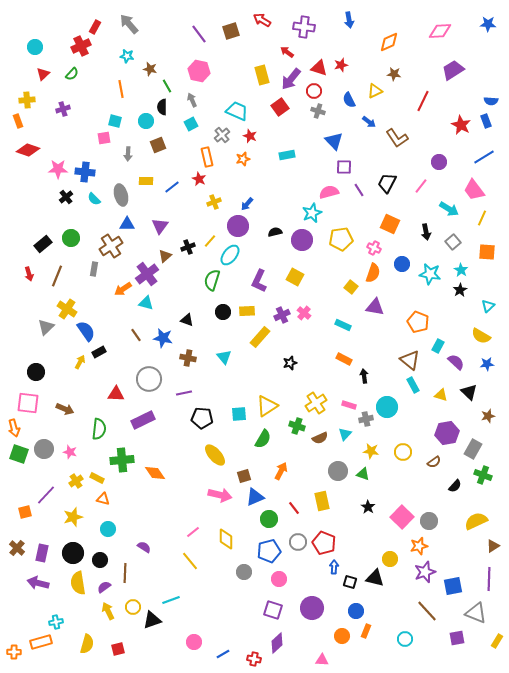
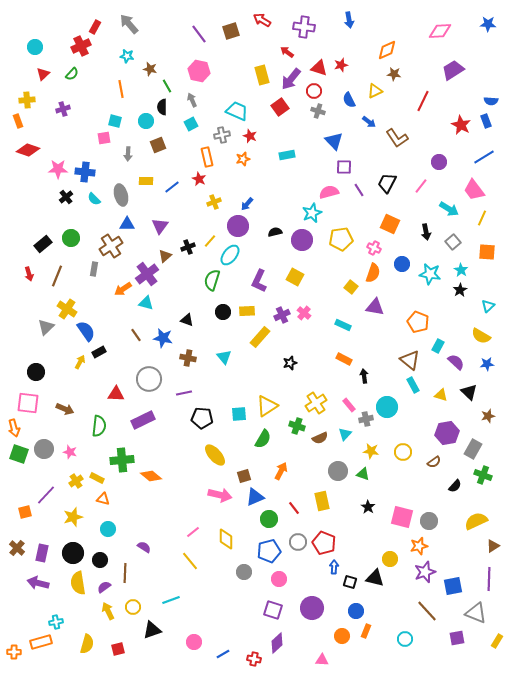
orange diamond at (389, 42): moved 2 px left, 8 px down
gray cross at (222, 135): rotated 28 degrees clockwise
pink rectangle at (349, 405): rotated 32 degrees clockwise
green semicircle at (99, 429): moved 3 px up
orange diamond at (155, 473): moved 4 px left, 3 px down; rotated 15 degrees counterclockwise
pink square at (402, 517): rotated 30 degrees counterclockwise
black triangle at (152, 620): moved 10 px down
